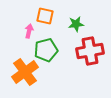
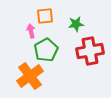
orange square: rotated 18 degrees counterclockwise
pink arrow: moved 2 px right; rotated 24 degrees counterclockwise
green pentagon: rotated 15 degrees counterclockwise
orange cross: moved 5 px right, 4 px down
